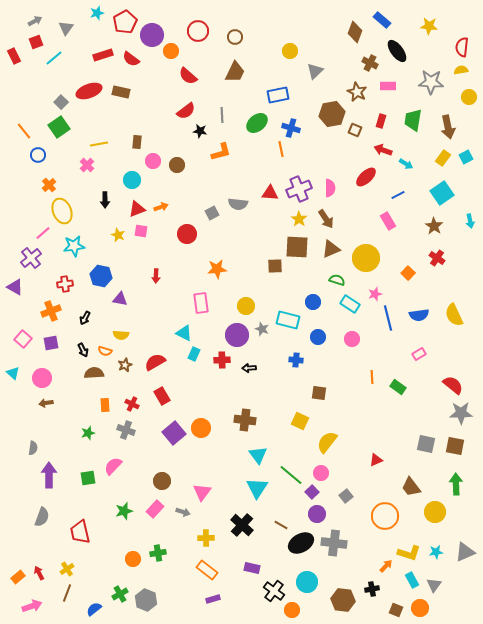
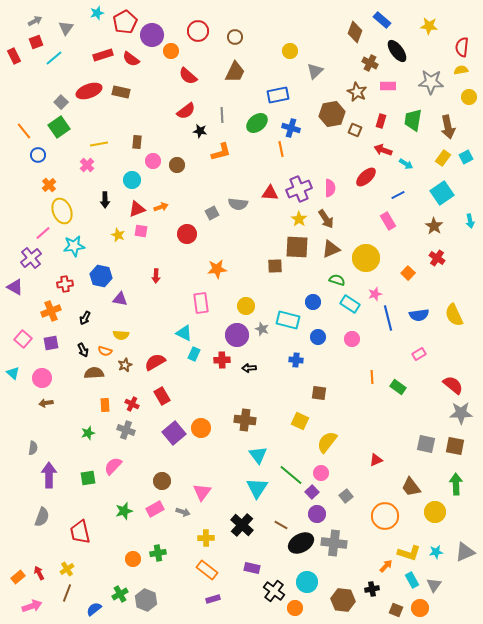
pink rectangle at (155, 509): rotated 18 degrees clockwise
orange circle at (292, 610): moved 3 px right, 2 px up
